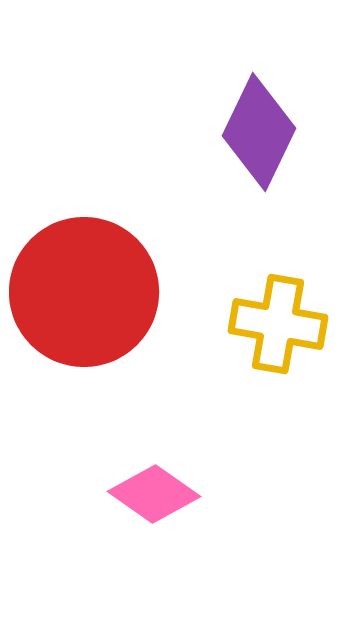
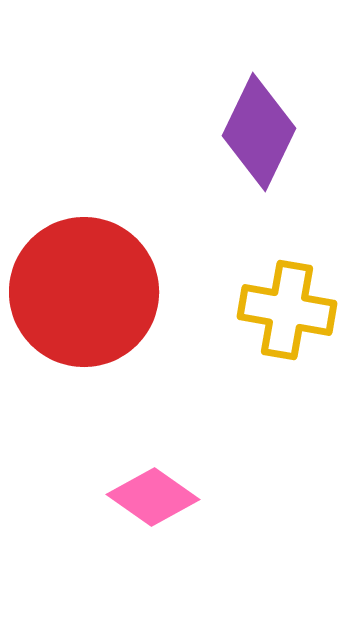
yellow cross: moved 9 px right, 14 px up
pink diamond: moved 1 px left, 3 px down
